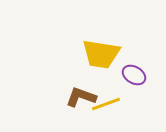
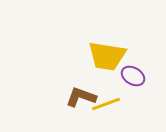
yellow trapezoid: moved 6 px right, 2 px down
purple ellipse: moved 1 px left, 1 px down
